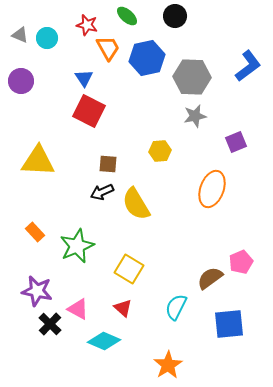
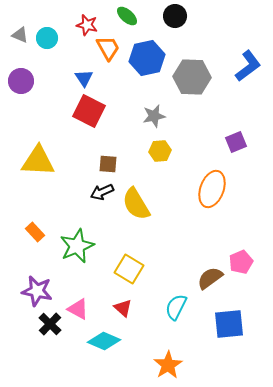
gray star: moved 41 px left
